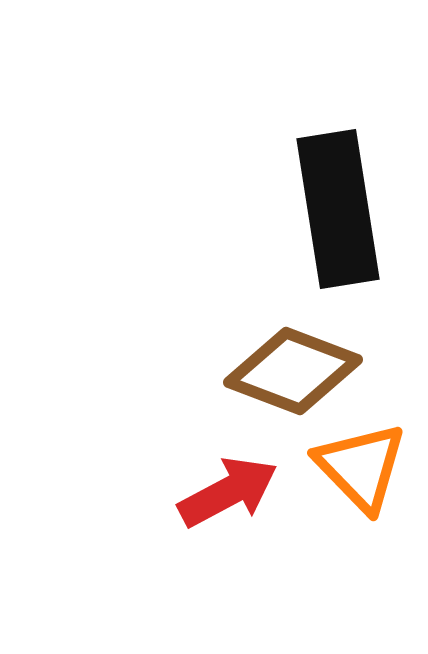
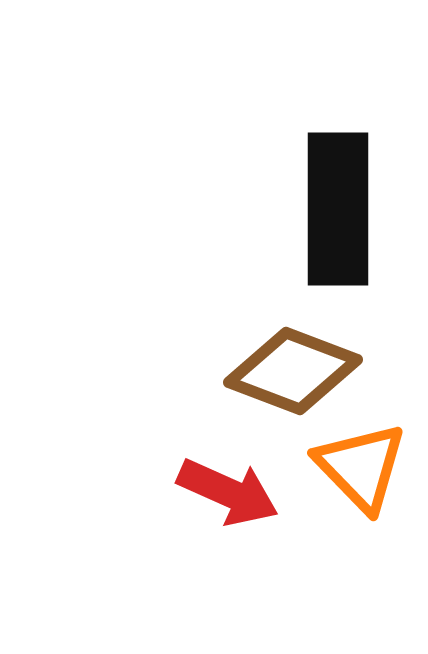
black rectangle: rotated 9 degrees clockwise
red arrow: rotated 52 degrees clockwise
